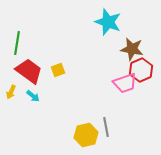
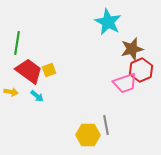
cyan star: rotated 8 degrees clockwise
brown star: rotated 25 degrees counterclockwise
yellow square: moved 9 px left
yellow arrow: rotated 104 degrees counterclockwise
cyan arrow: moved 4 px right
gray line: moved 2 px up
yellow hexagon: moved 2 px right; rotated 15 degrees clockwise
